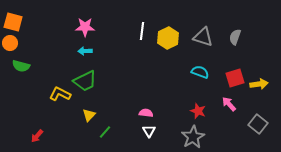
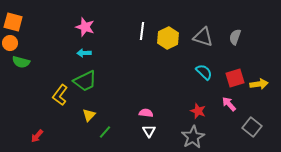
pink star: rotated 18 degrees clockwise
cyan arrow: moved 1 px left, 2 px down
green semicircle: moved 4 px up
cyan semicircle: moved 4 px right; rotated 24 degrees clockwise
yellow L-shape: moved 1 px down; rotated 80 degrees counterclockwise
gray square: moved 6 px left, 3 px down
